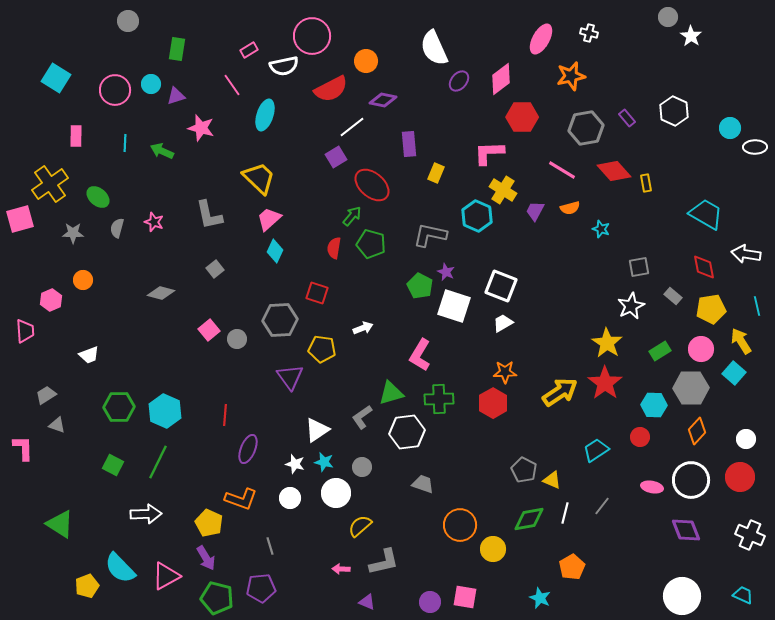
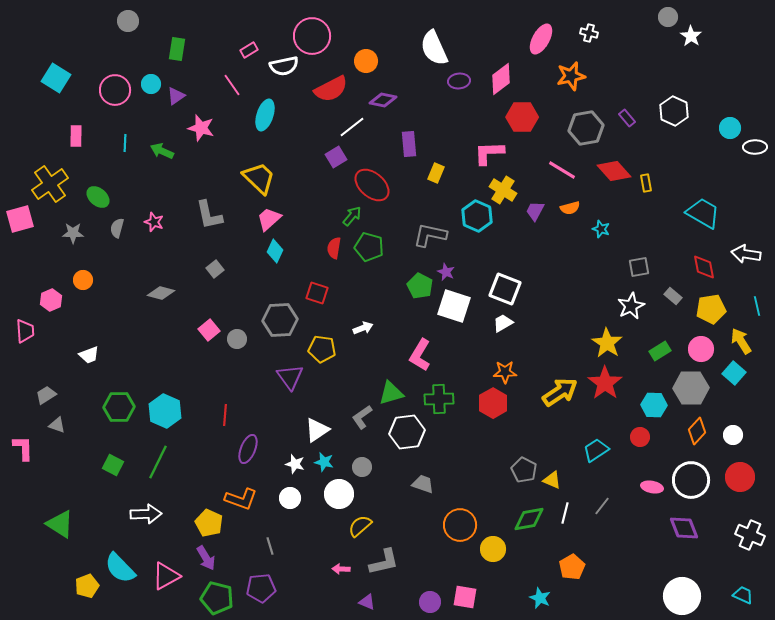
purple ellipse at (459, 81): rotated 45 degrees clockwise
purple triangle at (176, 96): rotated 18 degrees counterclockwise
cyan trapezoid at (706, 214): moved 3 px left, 1 px up
green pentagon at (371, 244): moved 2 px left, 3 px down
white square at (501, 286): moved 4 px right, 3 px down
white circle at (746, 439): moved 13 px left, 4 px up
white circle at (336, 493): moved 3 px right, 1 px down
purple diamond at (686, 530): moved 2 px left, 2 px up
